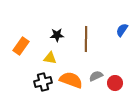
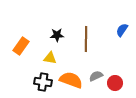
black cross: rotated 24 degrees clockwise
